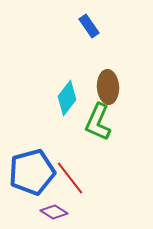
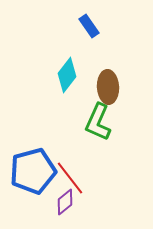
cyan diamond: moved 23 px up
blue pentagon: moved 1 px right, 1 px up
purple diamond: moved 11 px right, 10 px up; rotated 72 degrees counterclockwise
